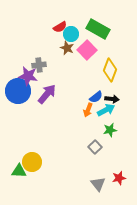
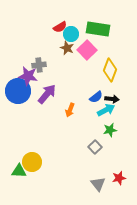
green rectangle: rotated 20 degrees counterclockwise
orange arrow: moved 18 px left
